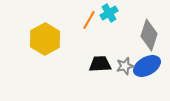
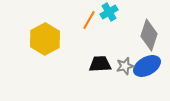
cyan cross: moved 1 px up
